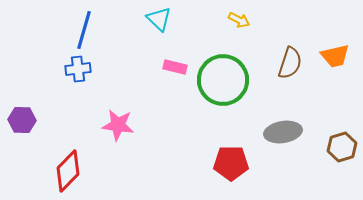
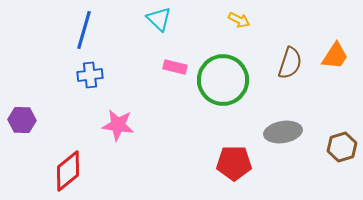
orange trapezoid: rotated 44 degrees counterclockwise
blue cross: moved 12 px right, 6 px down
red pentagon: moved 3 px right
red diamond: rotated 6 degrees clockwise
